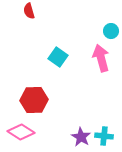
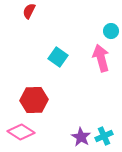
red semicircle: rotated 42 degrees clockwise
cyan cross: rotated 30 degrees counterclockwise
